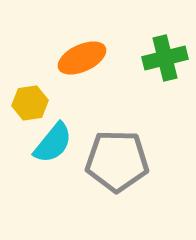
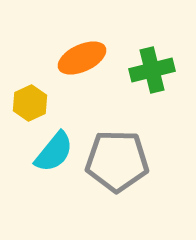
green cross: moved 13 px left, 12 px down
yellow hexagon: rotated 16 degrees counterclockwise
cyan semicircle: moved 1 px right, 9 px down
